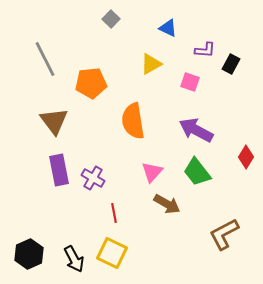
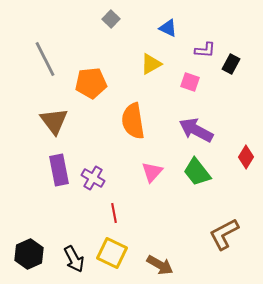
brown arrow: moved 7 px left, 61 px down
